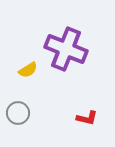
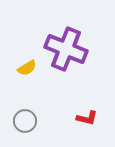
yellow semicircle: moved 1 px left, 2 px up
gray circle: moved 7 px right, 8 px down
